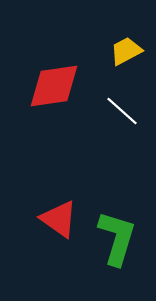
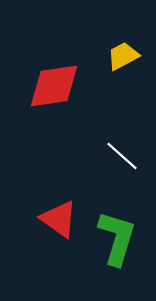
yellow trapezoid: moved 3 px left, 5 px down
white line: moved 45 px down
